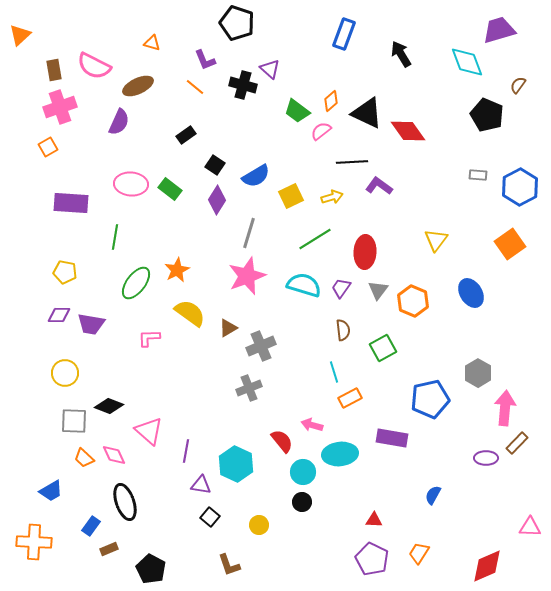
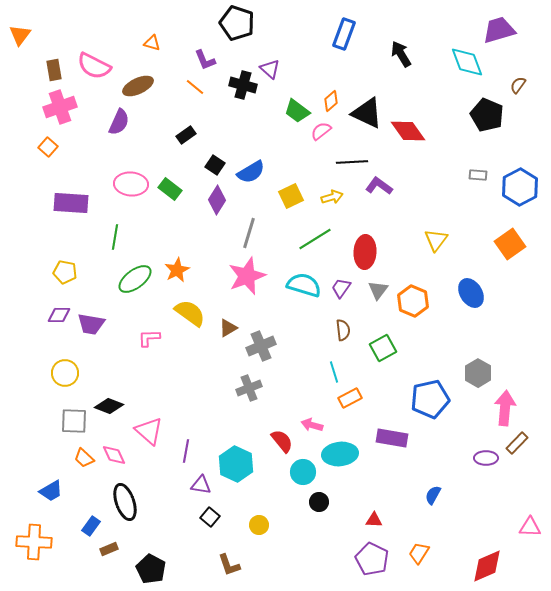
orange triangle at (20, 35): rotated 10 degrees counterclockwise
orange square at (48, 147): rotated 18 degrees counterclockwise
blue semicircle at (256, 176): moved 5 px left, 4 px up
green ellipse at (136, 283): moved 1 px left, 4 px up; rotated 16 degrees clockwise
black circle at (302, 502): moved 17 px right
